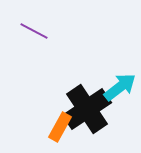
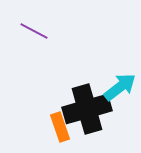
black cross: rotated 18 degrees clockwise
orange rectangle: rotated 48 degrees counterclockwise
